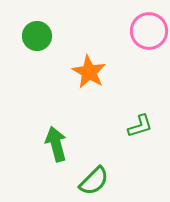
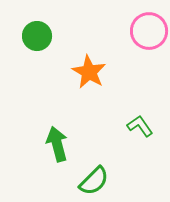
green L-shape: rotated 108 degrees counterclockwise
green arrow: moved 1 px right
